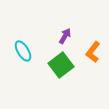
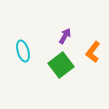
cyan ellipse: rotated 15 degrees clockwise
